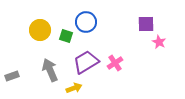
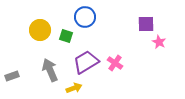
blue circle: moved 1 px left, 5 px up
pink cross: rotated 21 degrees counterclockwise
